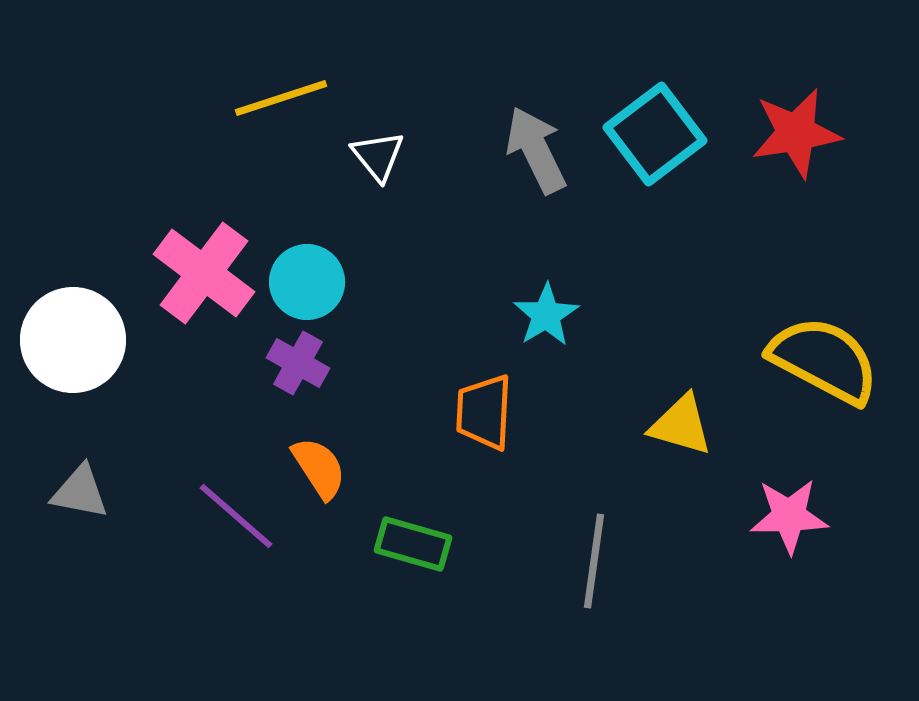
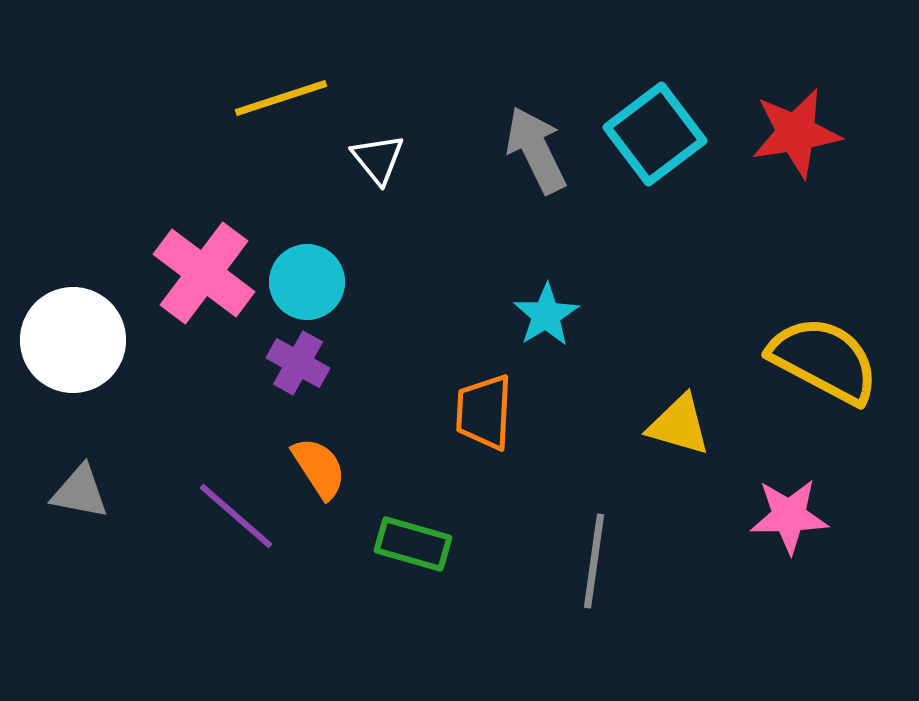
white triangle: moved 3 px down
yellow triangle: moved 2 px left
